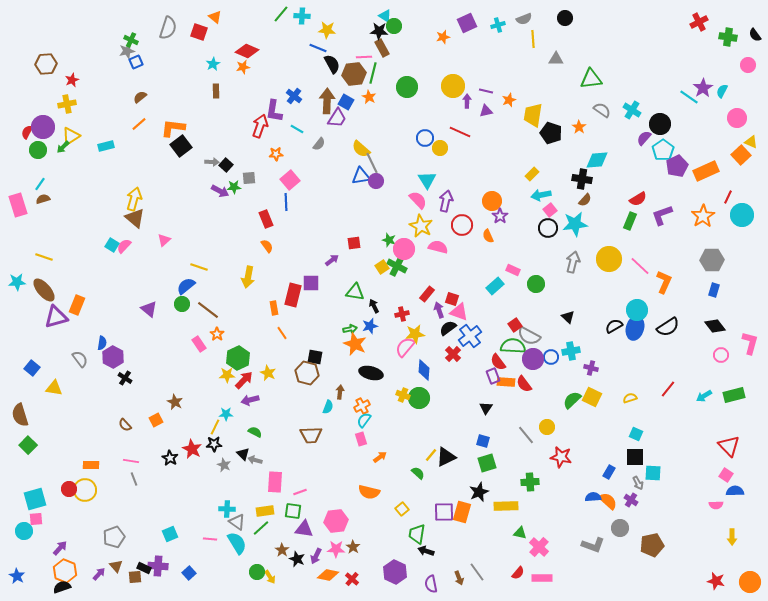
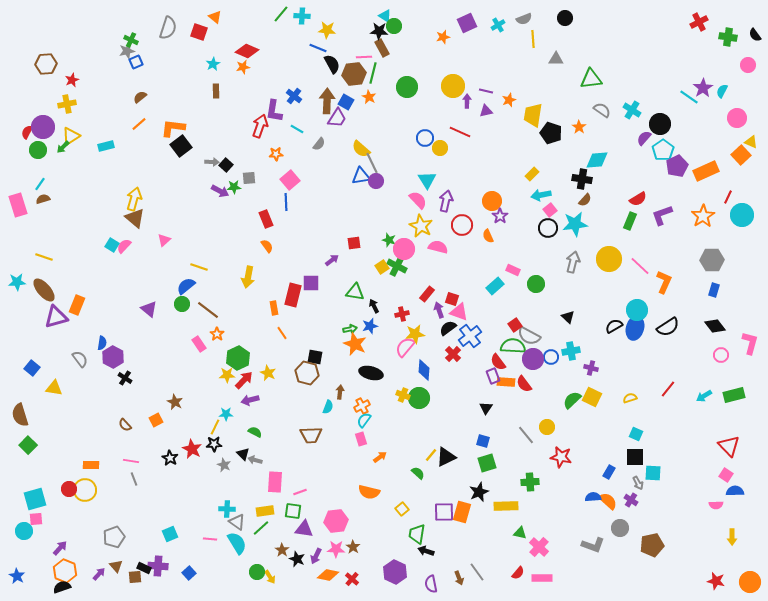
cyan cross at (498, 25): rotated 16 degrees counterclockwise
